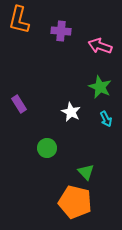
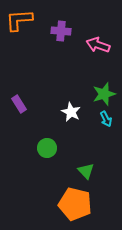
orange L-shape: rotated 72 degrees clockwise
pink arrow: moved 2 px left, 1 px up
green star: moved 4 px right, 7 px down; rotated 30 degrees clockwise
green triangle: moved 1 px up
orange pentagon: moved 2 px down
